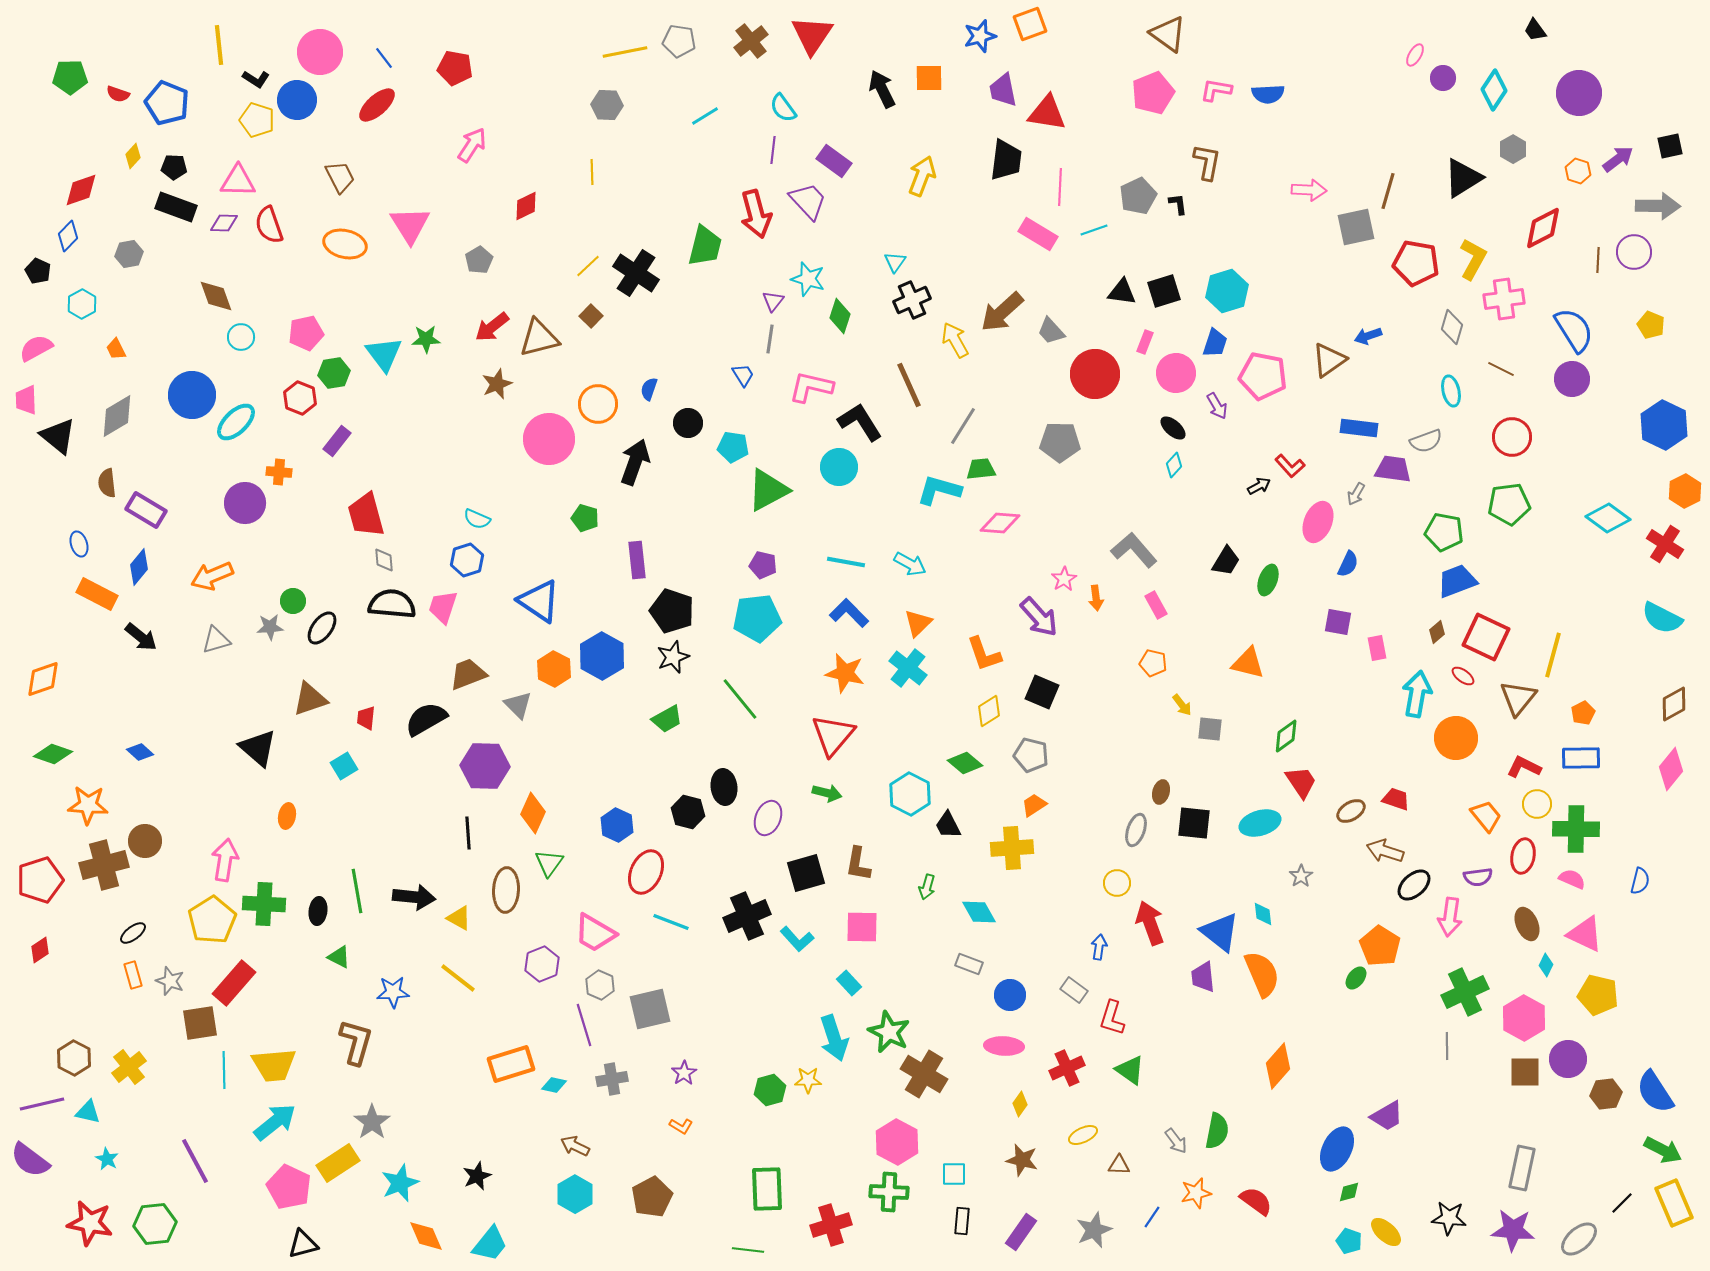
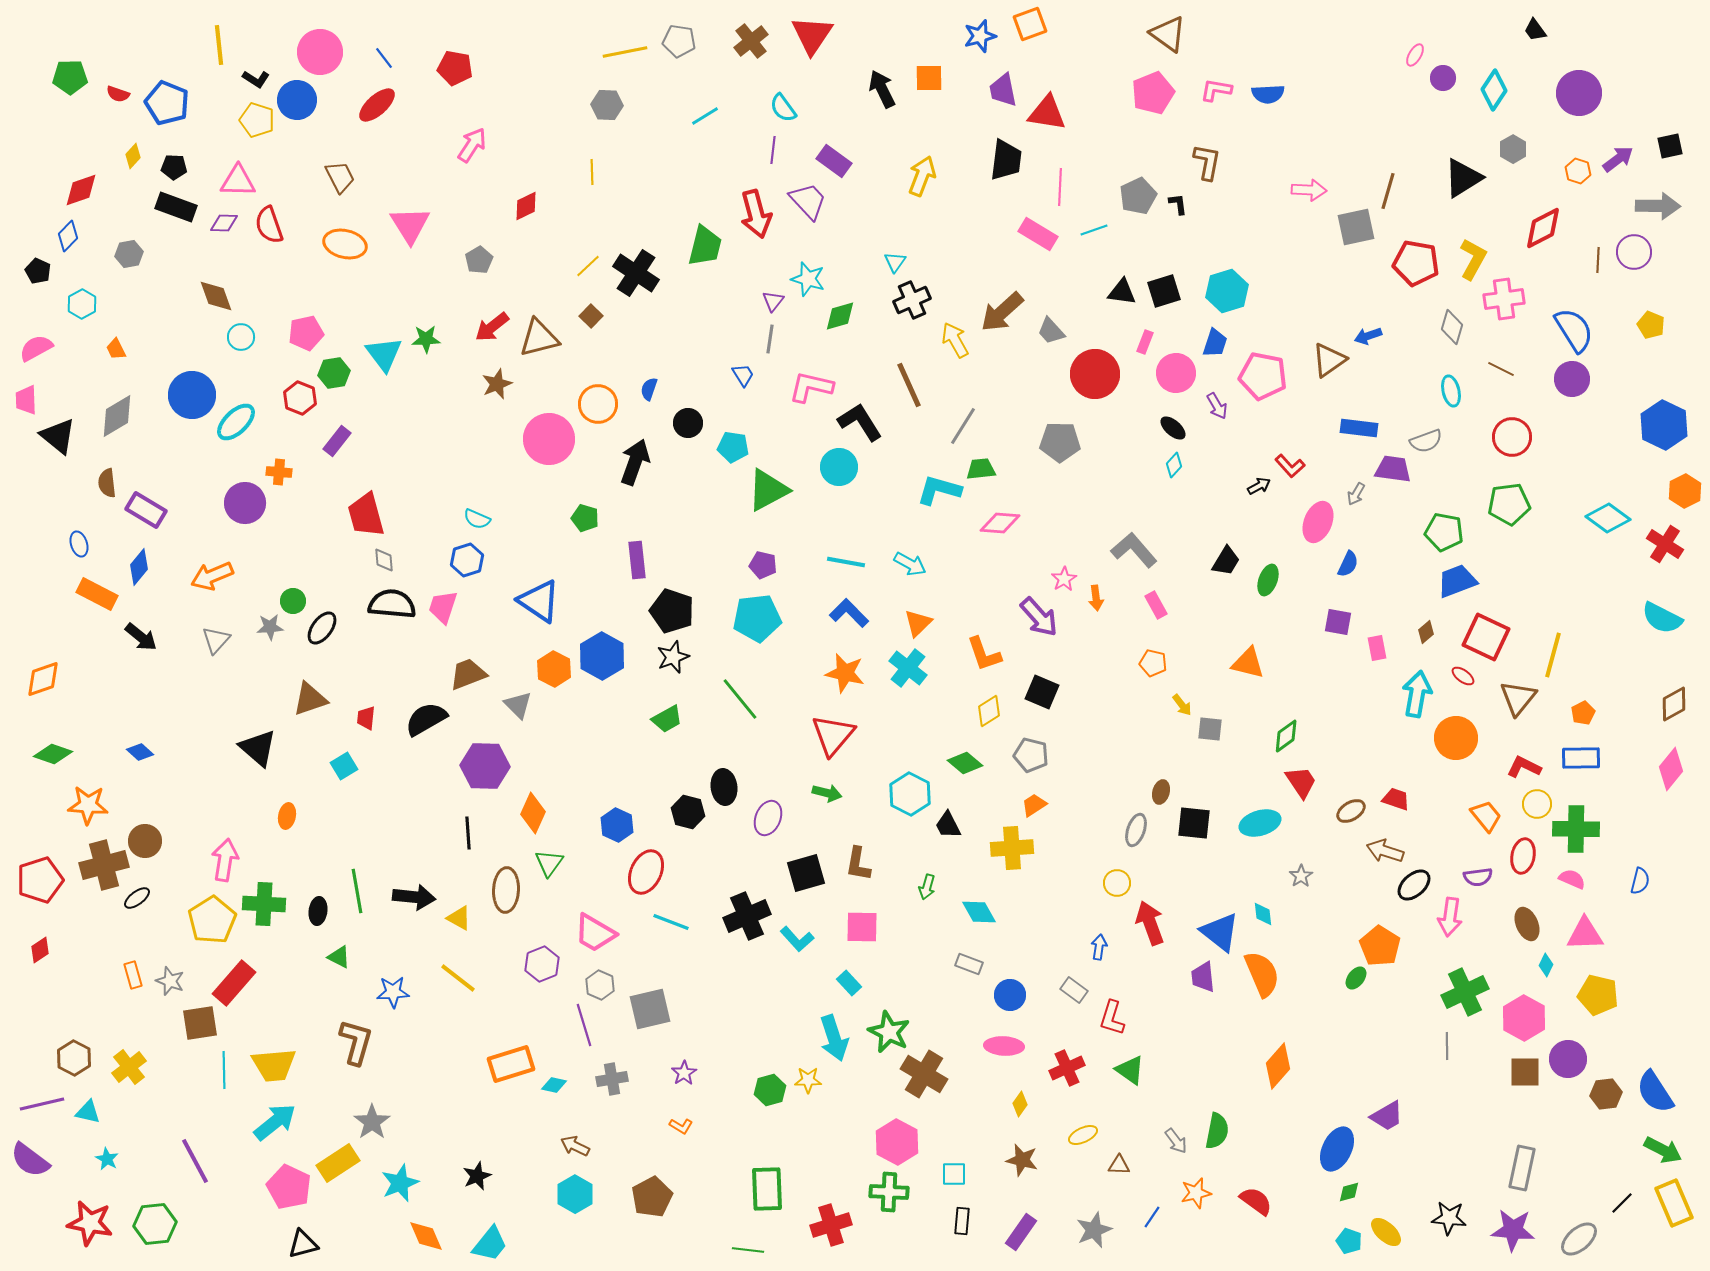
green diamond at (840, 316): rotated 56 degrees clockwise
brown diamond at (1437, 632): moved 11 px left
gray triangle at (216, 640): rotated 32 degrees counterclockwise
black ellipse at (133, 933): moved 4 px right, 35 px up
pink triangle at (1585, 934): rotated 27 degrees counterclockwise
